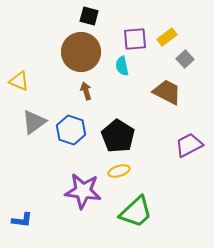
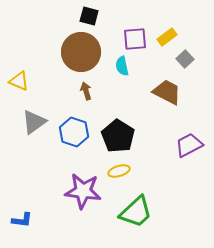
blue hexagon: moved 3 px right, 2 px down
